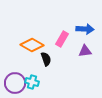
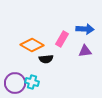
black semicircle: rotated 104 degrees clockwise
